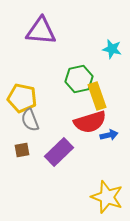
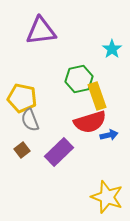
purple triangle: rotated 12 degrees counterclockwise
cyan star: rotated 24 degrees clockwise
brown square: rotated 28 degrees counterclockwise
